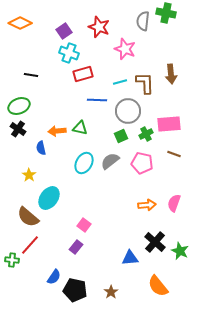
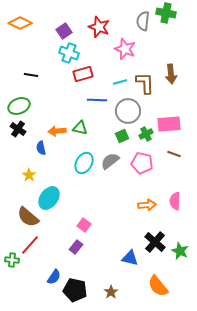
green square at (121, 136): moved 1 px right
pink semicircle at (174, 203): moved 1 px right, 2 px up; rotated 18 degrees counterclockwise
blue triangle at (130, 258): rotated 18 degrees clockwise
